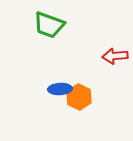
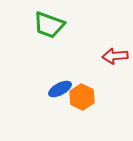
blue ellipse: rotated 25 degrees counterclockwise
orange hexagon: moved 3 px right
